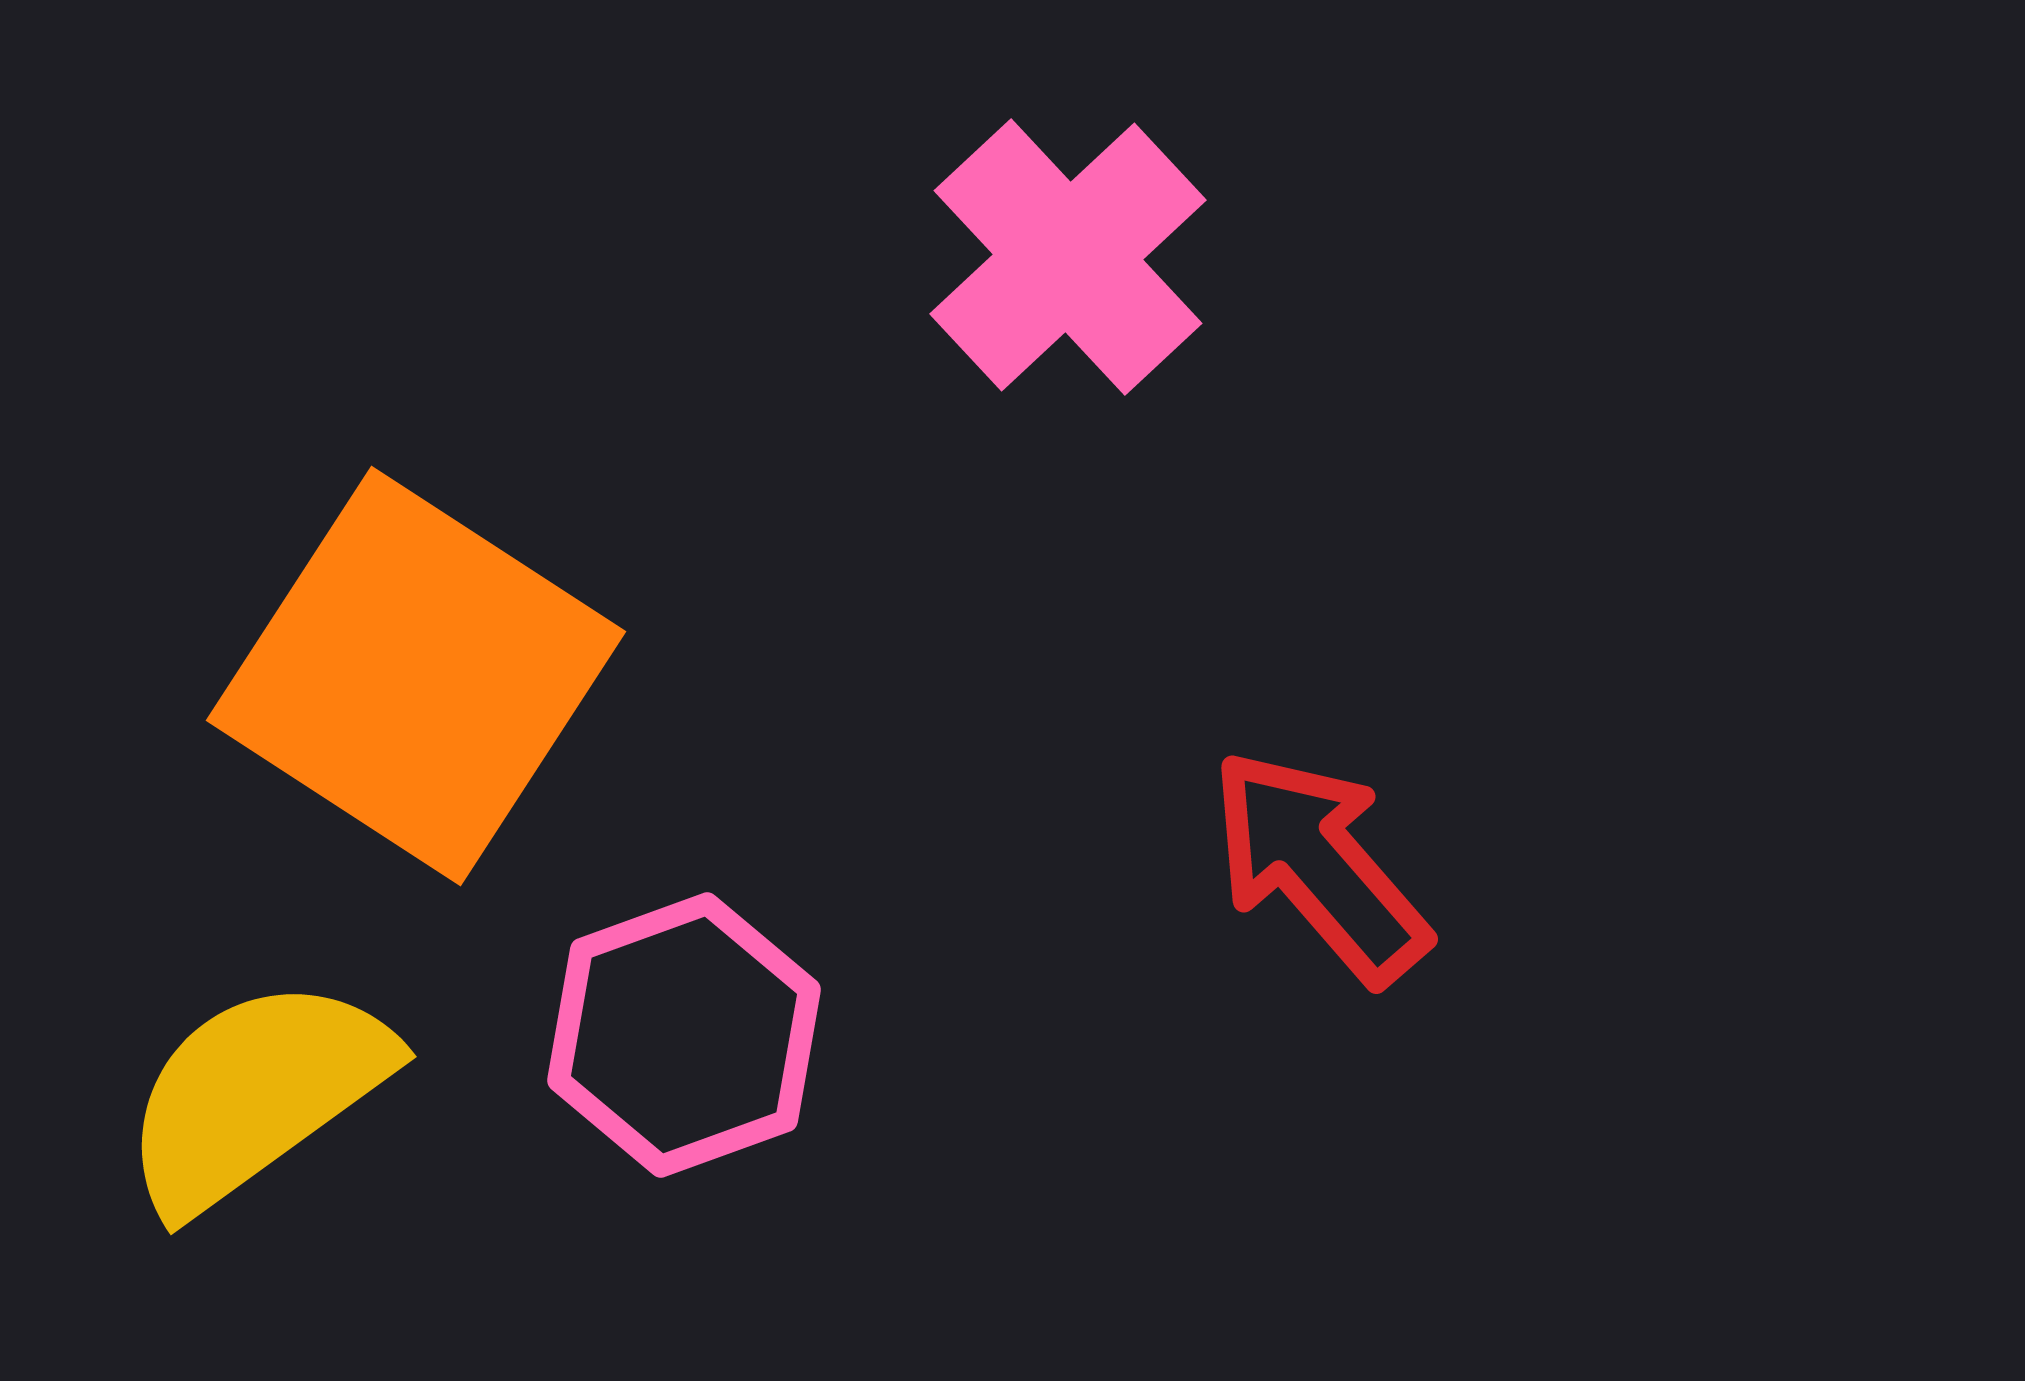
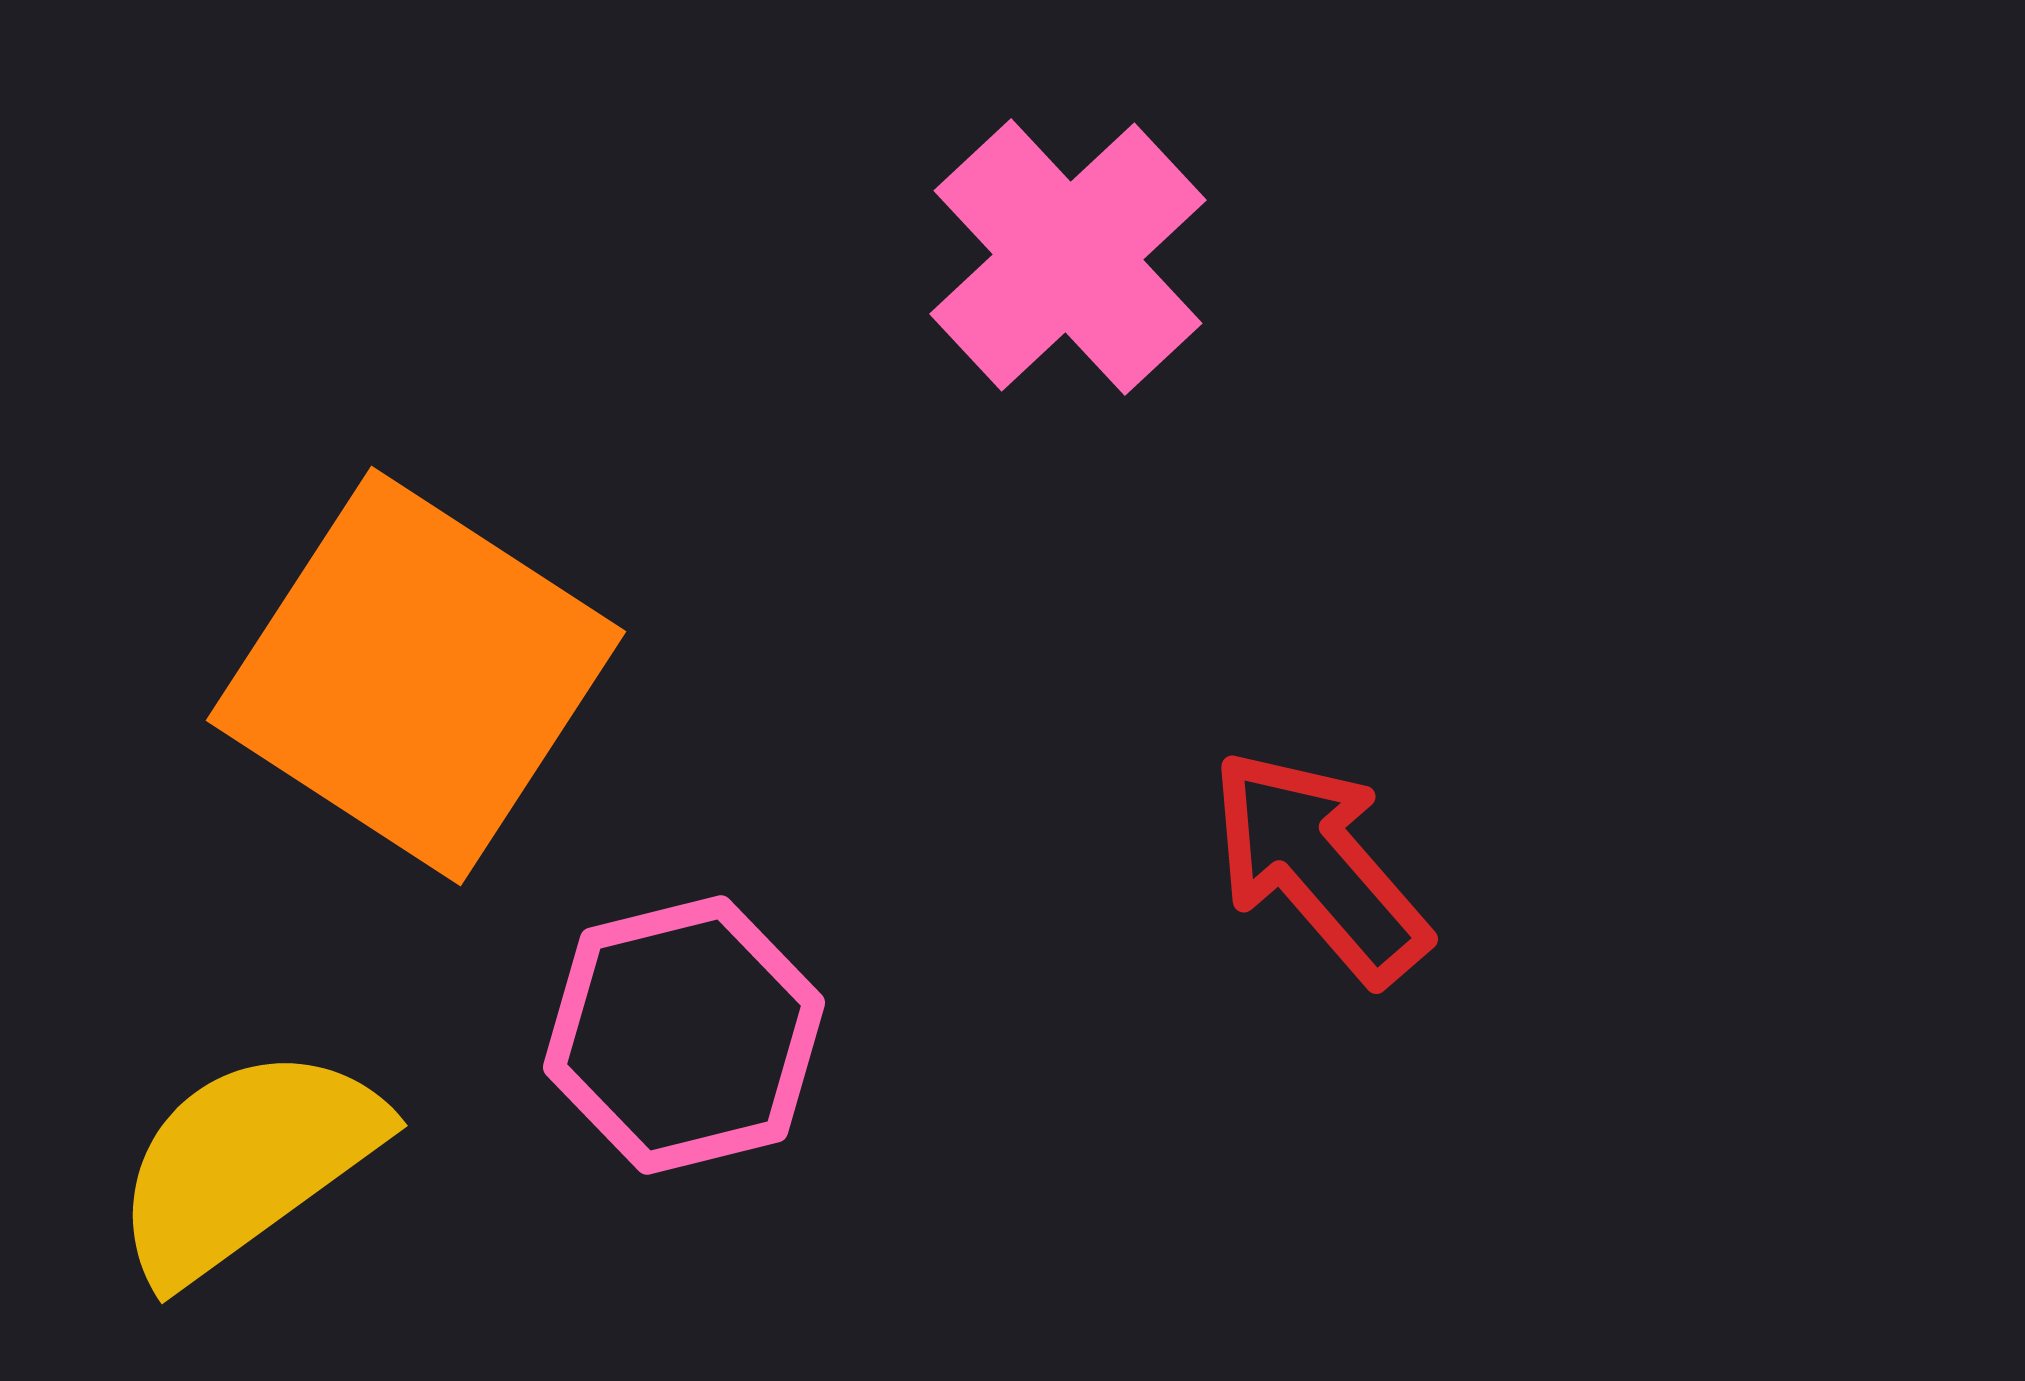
pink hexagon: rotated 6 degrees clockwise
yellow semicircle: moved 9 px left, 69 px down
